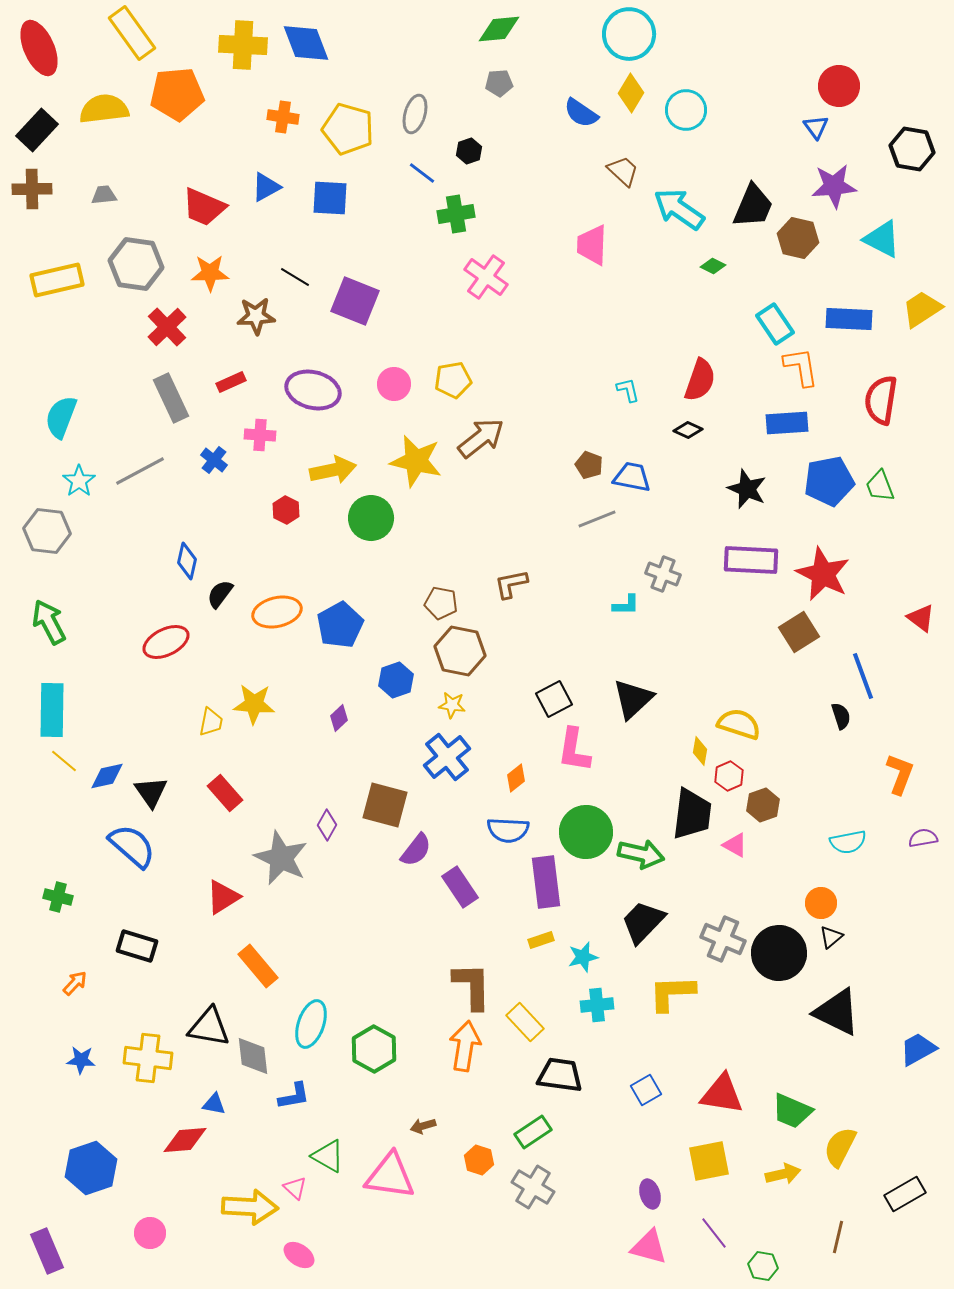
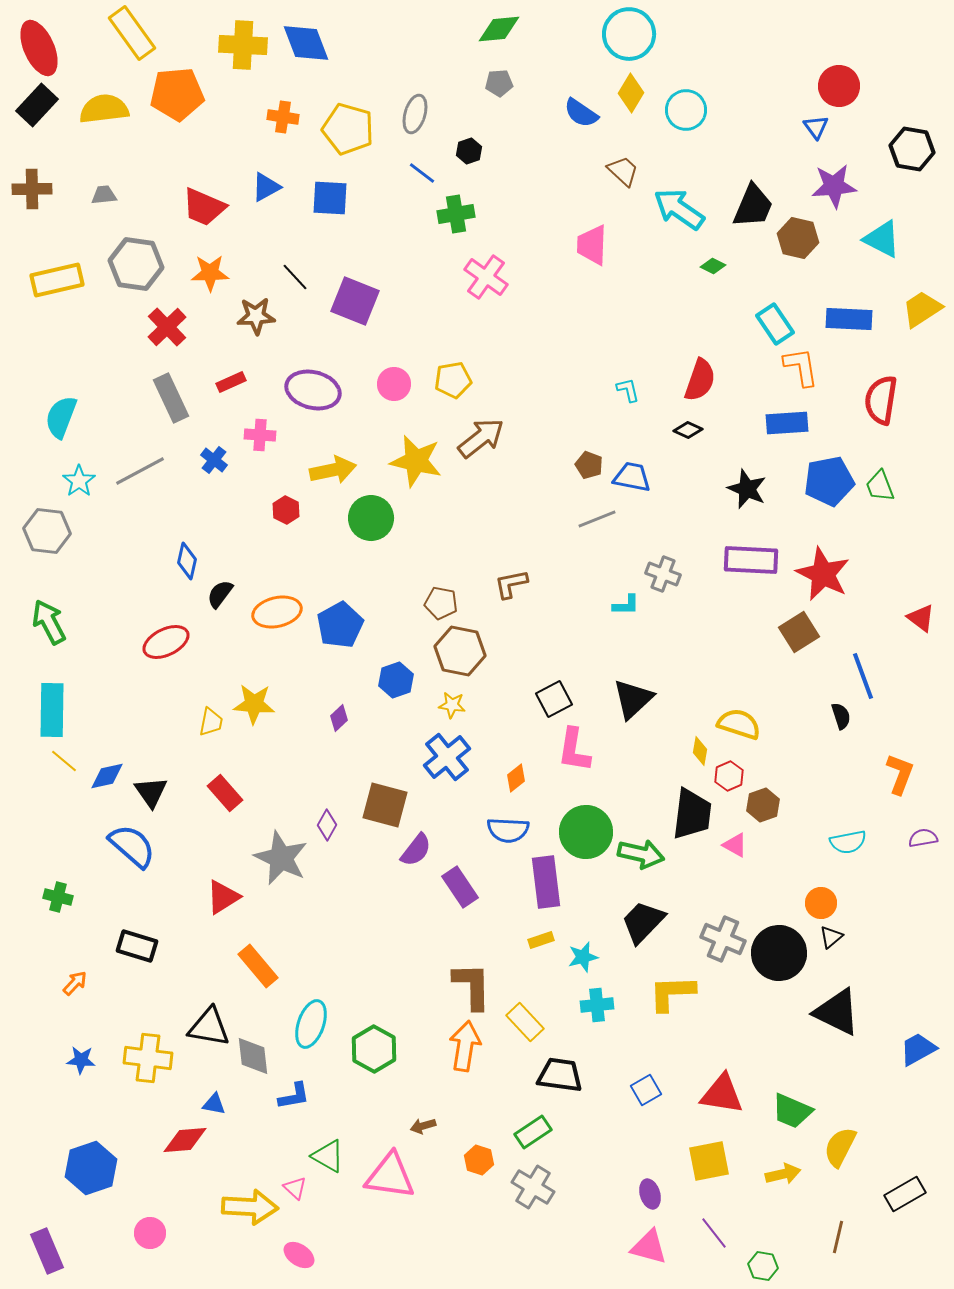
black rectangle at (37, 130): moved 25 px up
black line at (295, 277): rotated 16 degrees clockwise
